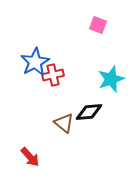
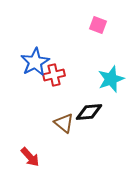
red cross: moved 1 px right
